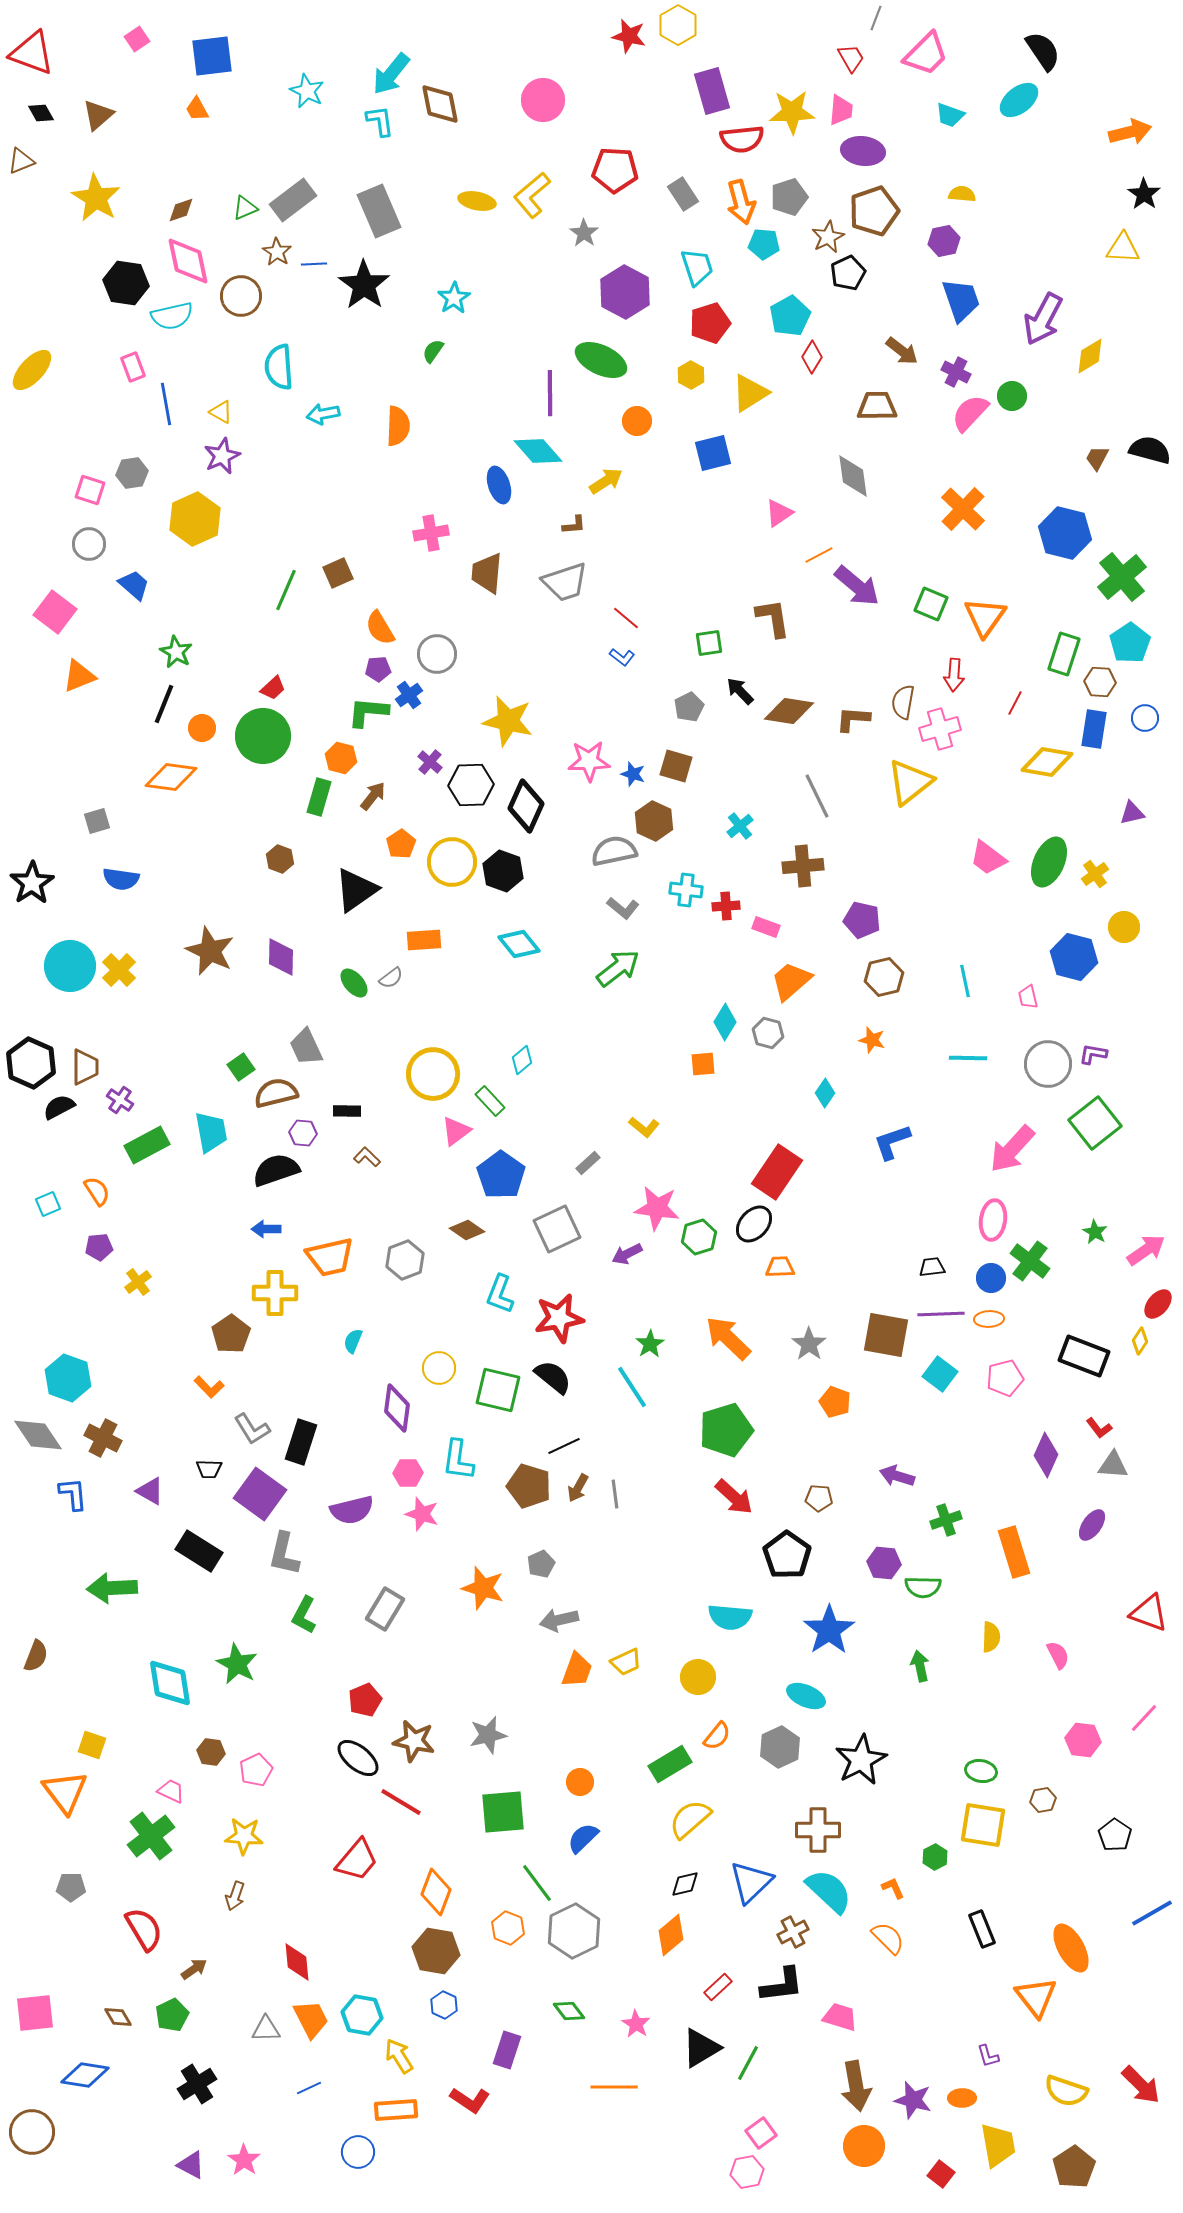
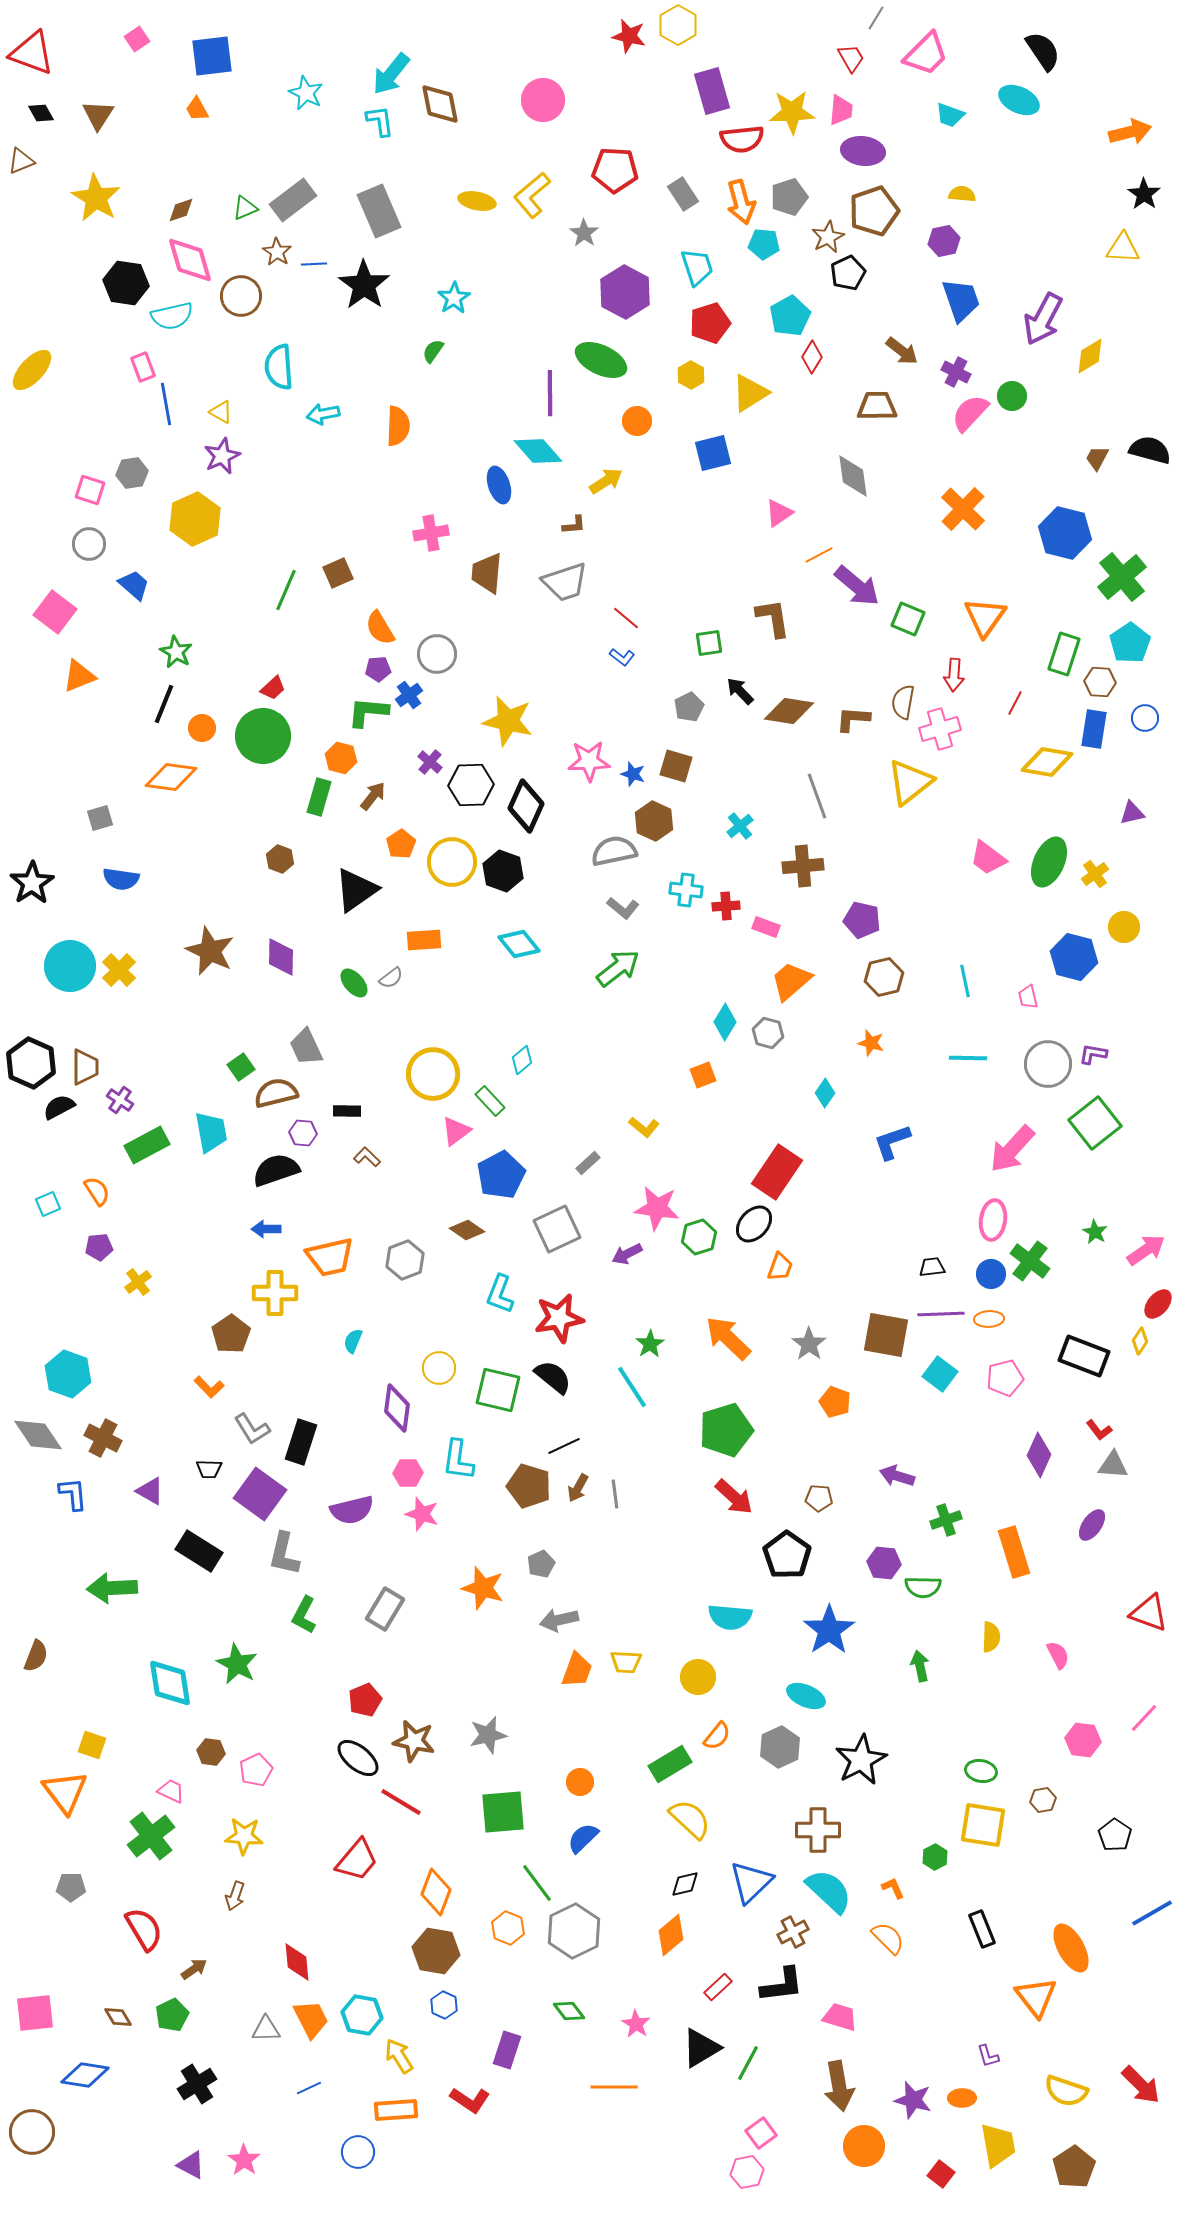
gray line at (876, 18): rotated 10 degrees clockwise
cyan star at (307, 91): moved 1 px left, 2 px down
cyan ellipse at (1019, 100): rotated 63 degrees clockwise
brown triangle at (98, 115): rotated 16 degrees counterclockwise
pink diamond at (188, 261): moved 2 px right, 1 px up; rotated 4 degrees counterclockwise
pink rectangle at (133, 367): moved 10 px right
green square at (931, 604): moved 23 px left, 15 px down
gray line at (817, 796): rotated 6 degrees clockwise
gray square at (97, 821): moved 3 px right, 3 px up
orange star at (872, 1040): moved 1 px left, 3 px down
orange square at (703, 1064): moved 11 px down; rotated 16 degrees counterclockwise
blue pentagon at (501, 1175): rotated 9 degrees clockwise
orange trapezoid at (780, 1267): rotated 112 degrees clockwise
blue circle at (991, 1278): moved 4 px up
cyan hexagon at (68, 1378): moved 4 px up
red L-shape at (1099, 1428): moved 2 px down
purple diamond at (1046, 1455): moved 7 px left
yellow trapezoid at (626, 1662): rotated 28 degrees clockwise
yellow semicircle at (690, 1819): rotated 84 degrees clockwise
brown arrow at (856, 2086): moved 17 px left
